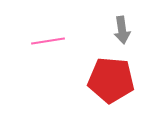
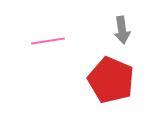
red pentagon: rotated 18 degrees clockwise
